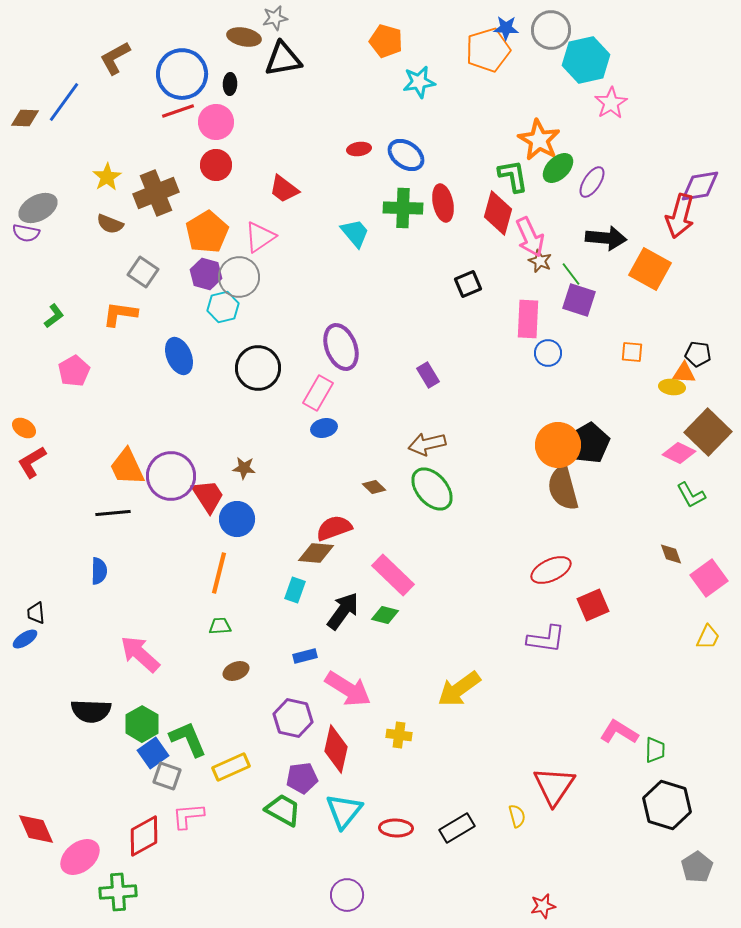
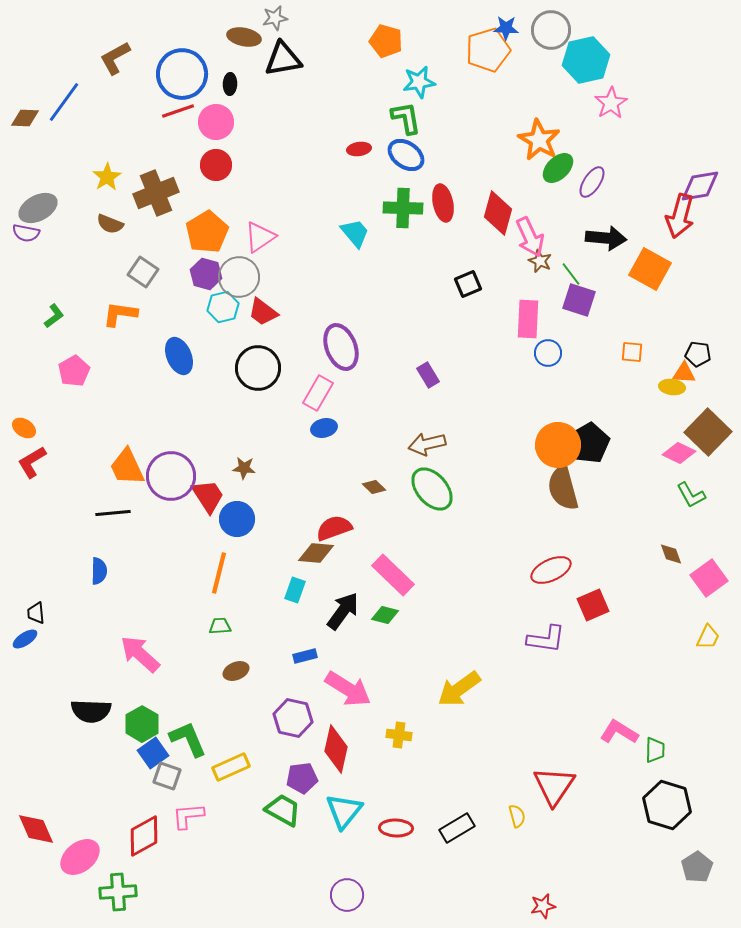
green L-shape at (513, 176): moved 107 px left, 58 px up
red trapezoid at (284, 189): moved 21 px left, 123 px down
